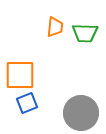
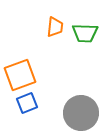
orange square: rotated 20 degrees counterclockwise
